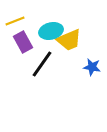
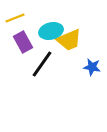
yellow line: moved 3 px up
